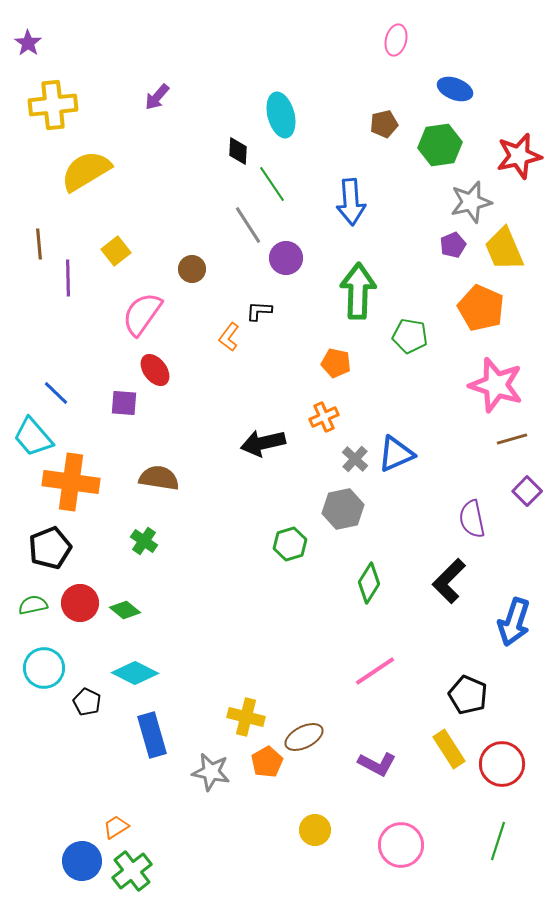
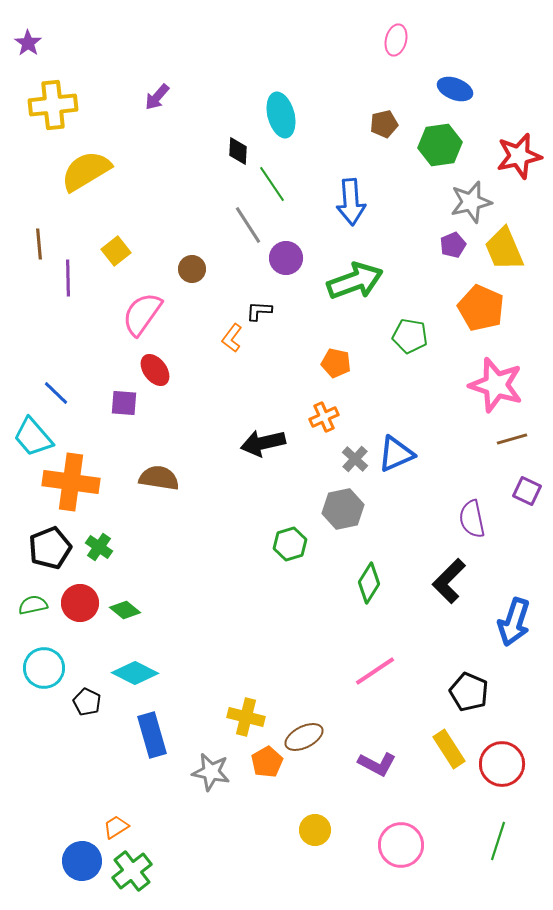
green arrow at (358, 291): moved 3 px left, 10 px up; rotated 68 degrees clockwise
orange L-shape at (229, 337): moved 3 px right, 1 px down
purple square at (527, 491): rotated 20 degrees counterclockwise
green cross at (144, 541): moved 45 px left, 6 px down
black pentagon at (468, 695): moved 1 px right, 3 px up
